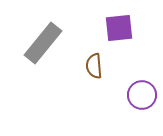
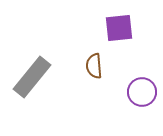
gray rectangle: moved 11 px left, 34 px down
purple circle: moved 3 px up
